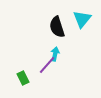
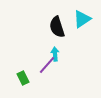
cyan triangle: rotated 18 degrees clockwise
cyan arrow: rotated 16 degrees counterclockwise
